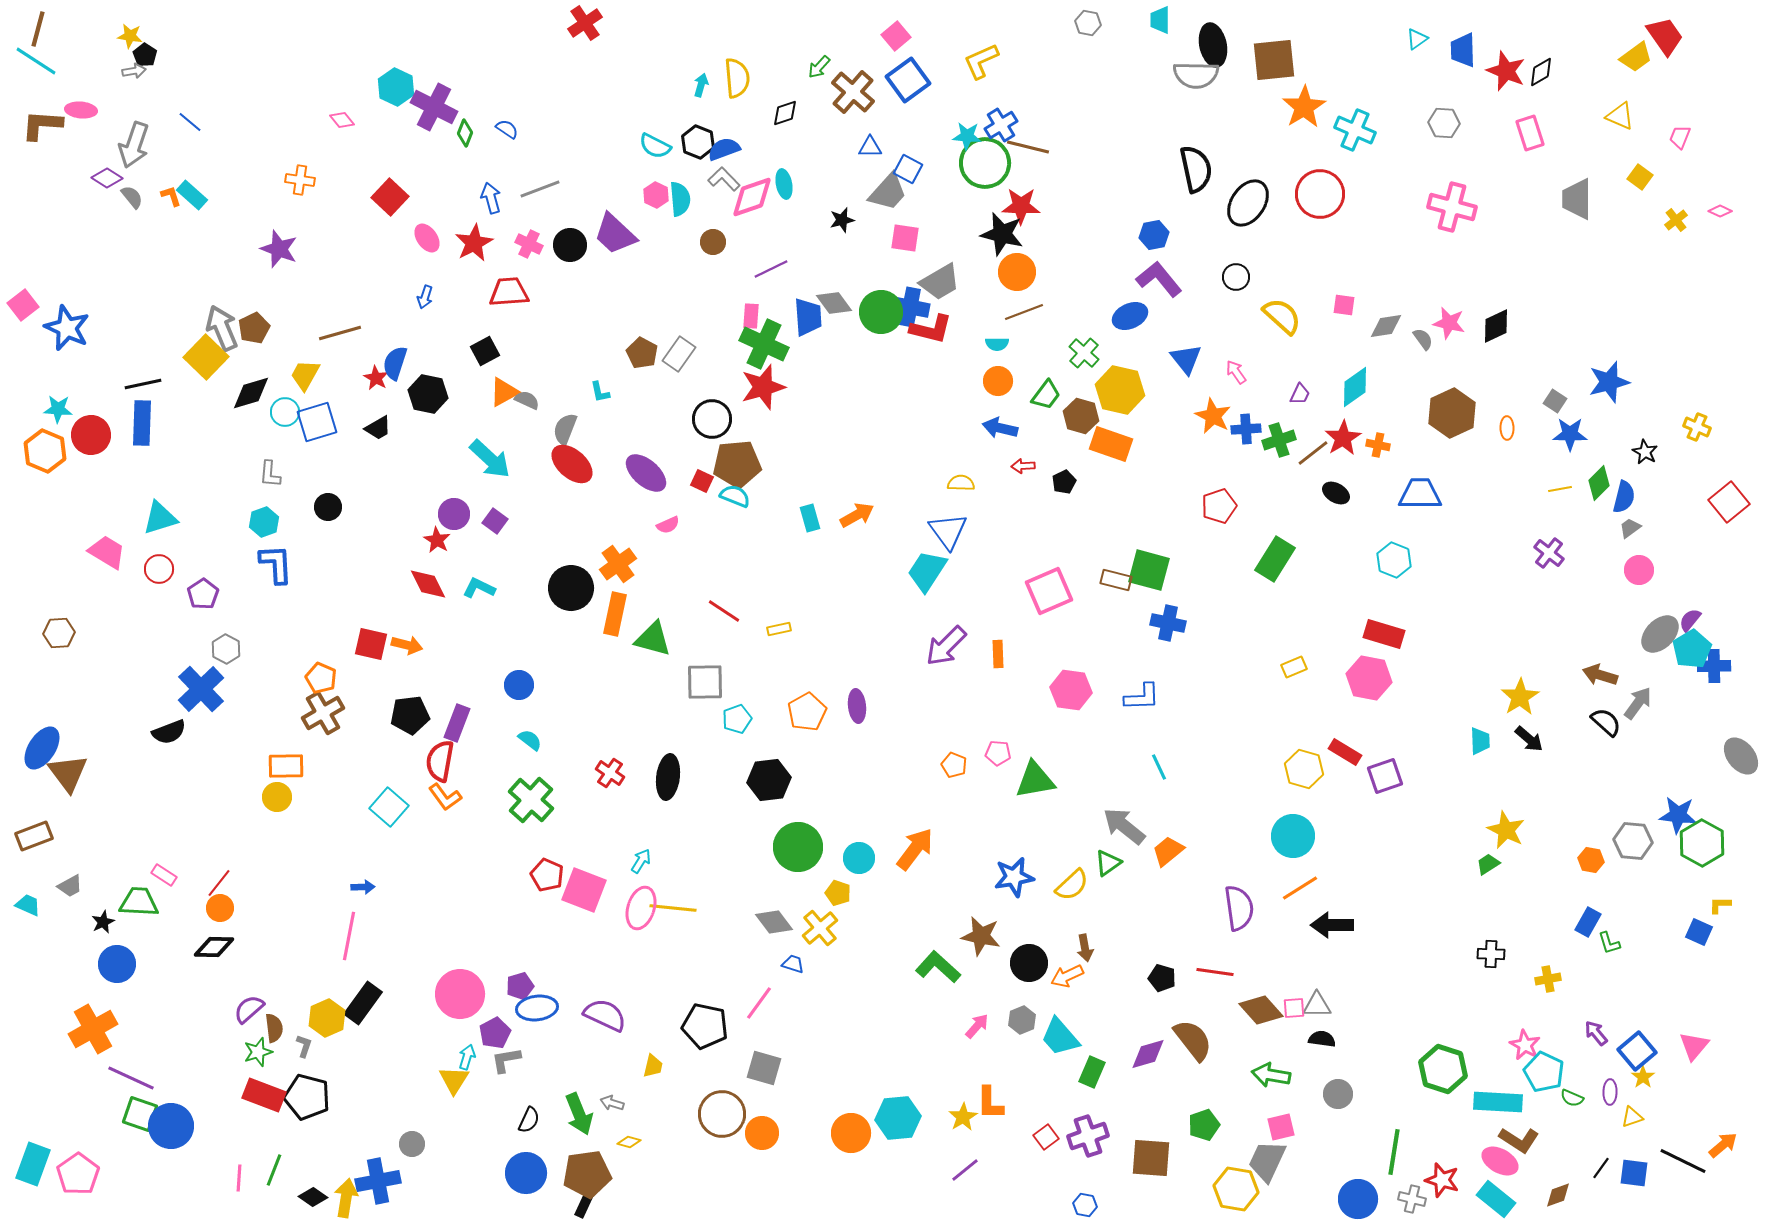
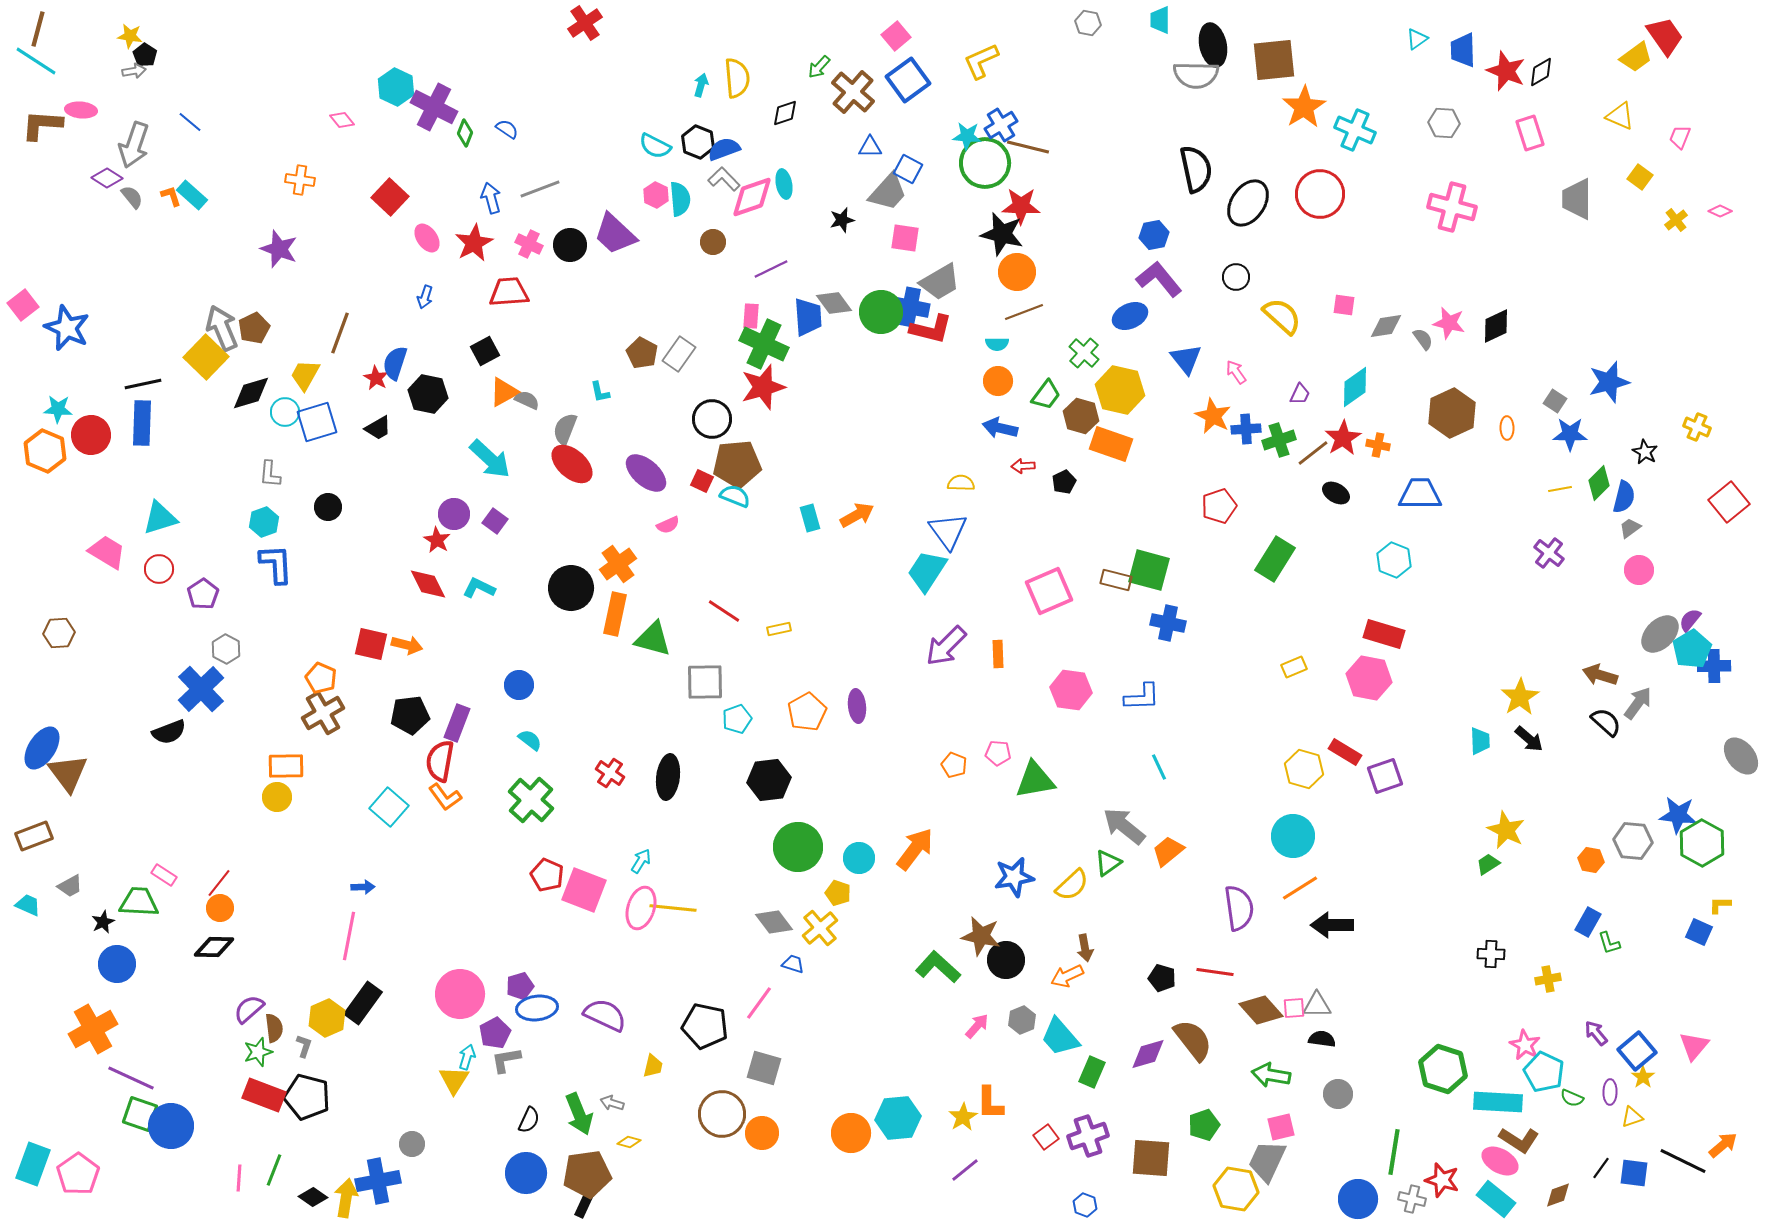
brown line at (340, 333): rotated 54 degrees counterclockwise
black circle at (1029, 963): moved 23 px left, 3 px up
blue hexagon at (1085, 1205): rotated 10 degrees clockwise
